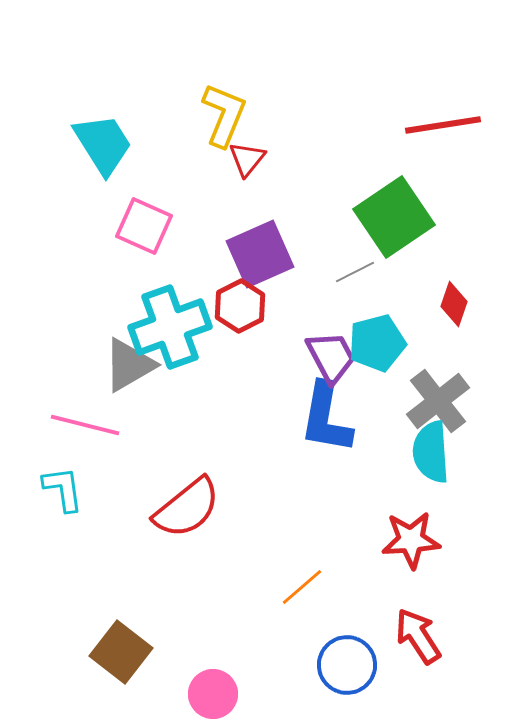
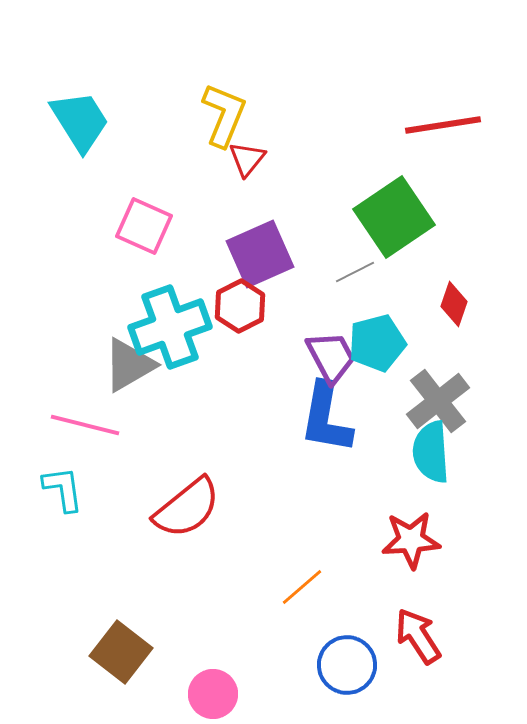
cyan trapezoid: moved 23 px left, 23 px up
